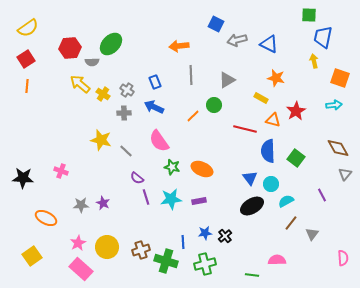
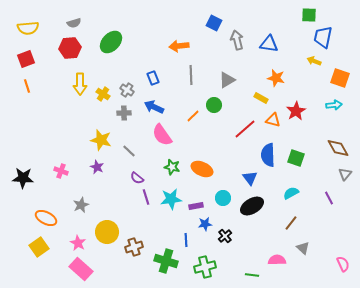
blue square at (216, 24): moved 2 px left, 1 px up
yellow semicircle at (28, 28): rotated 30 degrees clockwise
gray arrow at (237, 40): rotated 90 degrees clockwise
green ellipse at (111, 44): moved 2 px up
blue triangle at (269, 44): rotated 18 degrees counterclockwise
red square at (26, 59): rotated 12 degrees clockwise
yellow arrow at (314, 61): rotated 56 degrees counterclockwise
gray semicircle at (92, 62): moved 18 px left, 39 px up; rotated 16 degrees counterclockwise
blue rectangle at (155, 82): moved 2 px left, 4 px up
yellow arrow at (80, 84): rotated 130 degrees counterclockwise
orange line at (27, 86): rotated 24 degrees counterclockwise
red line at (245, 129): rotated 55 degrees counterclockwise
pink semicircle at (159, 141): moved 3 px right, 6 px up
gray line at (126, 151): moved 3 px right
blue semicircle at (268, 151): moved 4 px down
green square at (296, 158): rotated 18 degrees counterclockwise
cyan circle at (271, 184): moved 48 px left, 14 px down
purple line at (322, 195): moved 7 px right, 3 px down
purple rectangle at (199, 201): moved 3 px left, 5 px down
cyan semicircle at (286, 201): moved 5 px right, 8 px up
purple star at (103, 203): moved 6 px left, 36 px up
gray star at (81, 205): rotated 21 degrees counterclockwise
blue star at (205, 233): moved 9 px up
gray triangle at (312, 234): moved 9 px left, 14 px down; rotated 24 degrees counterclockwise
blue line at (183, 242): moved 3 px right, 2 px up
pink star at (78, 243): rotated 14 degrees counterclockwise
yellow circle at (107, 247): moved 15 px up
brown cross at (141, 250): moved 7 px left, 3 px up
yellow square at (32, 256): moved 7 px right, 9 px up
pink semicircle at (343, 258): moved 6 px down; rotated 21 degrees counterclockwise
green cross at (205, 264): moved 3 px down
